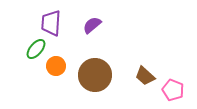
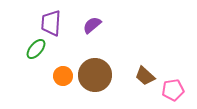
orange circle: moved 7 px right, 10 px down
pink pentagon: rotated 30 degrees counterclockwise
